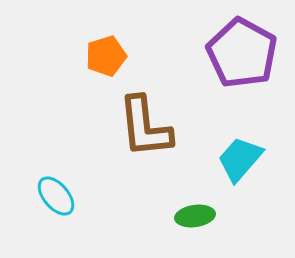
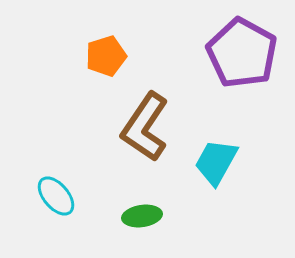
brown L-shape: rotated 40 degrees clockwise
cyan trapezoid: moved 24 px left, 3 px down; rotated 12 degrees counterclockwise
green ellipse: moved 53 px left
